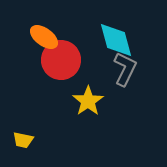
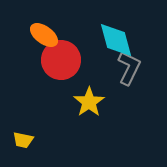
orange ellipse: moved 2 px up
gray L-shape: moved 4 px right, 1 px up
yellow star: moved 1 px right, 1 px down
